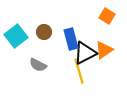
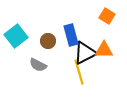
brown circle: moved 4 px right, 9 px down
blue rectangle: moved 4 px up
orange triangle: rotated 36 degrees clockwise
yellow line: moved 1 px down
